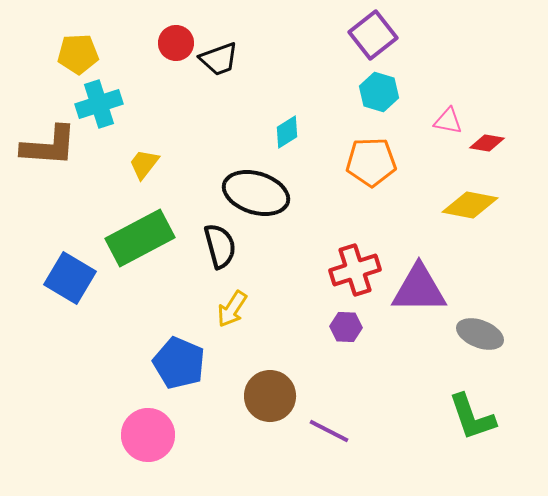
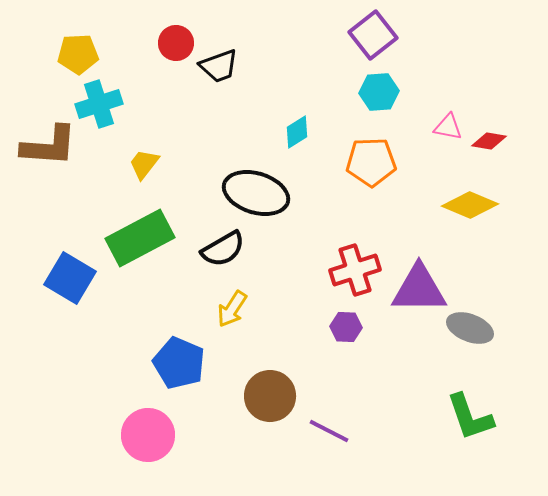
black trapezoid: moved 7 px down
cyan hexagon: rotated 21 degrees counterclockwise
pink triangle: moved 6 px down
cyan diamond: moved 10 px right
red diamond: moved 2 px right, 2 px up
yellow diamond: rotated 12 degrees clockwise
black semicircle: moved 3 px right, 3 px down; rotated 75 degrees clockwise
gray ellipse: moved 10 px left, 6 px up
green L-shape: moved 2 px left
